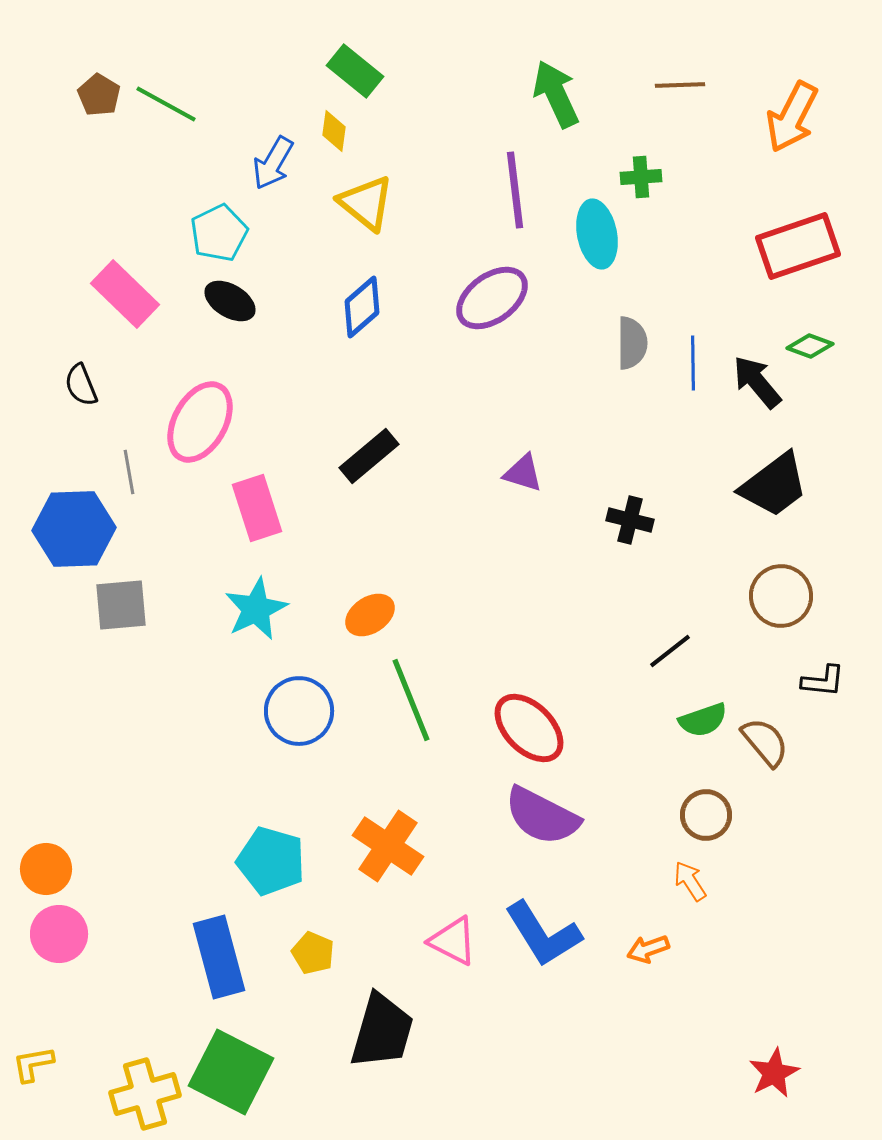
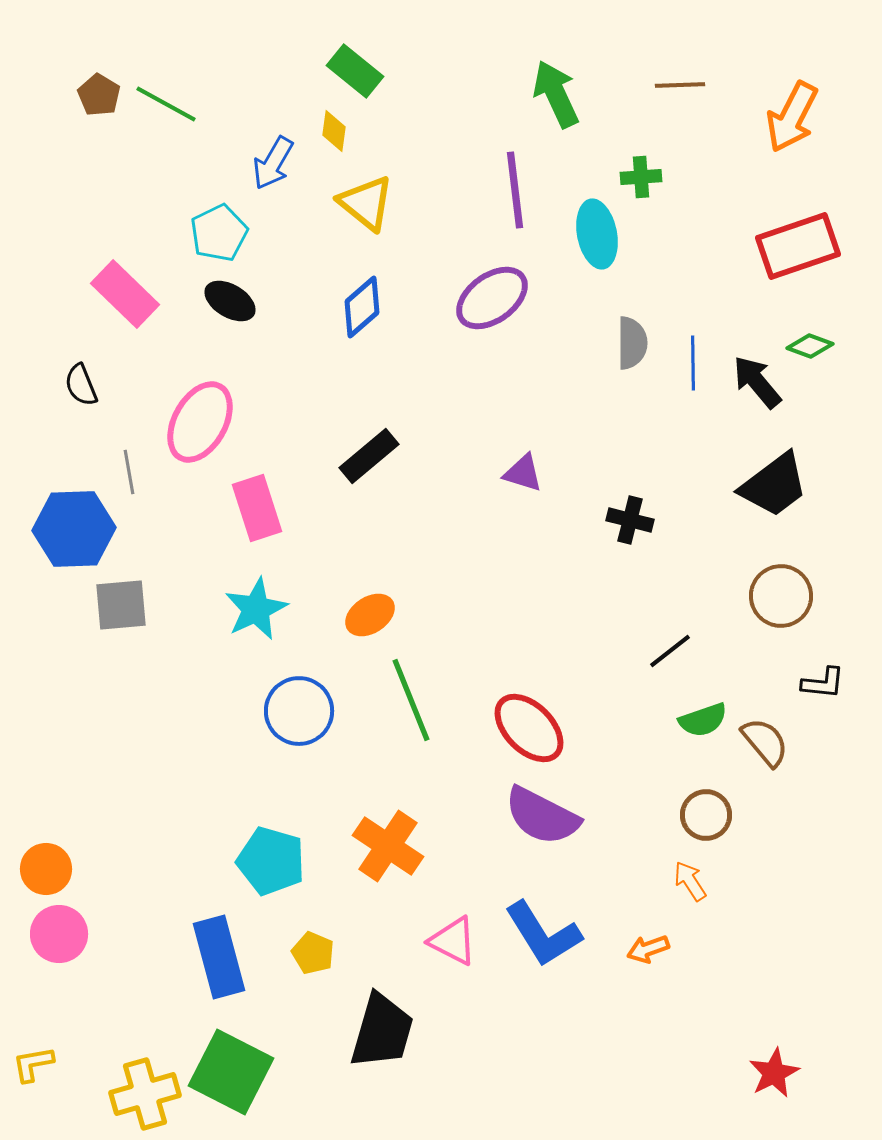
black L-shape at (823, 681): moved 2 px down
